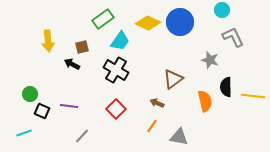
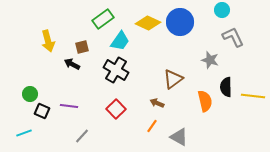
yellow arrow: rotated 10 degrees counterclockwise
gray triangle: rotated 18 degrees clockwise
